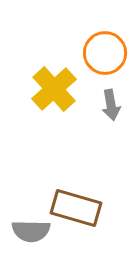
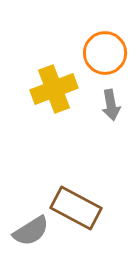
yellow cross: rotated 21 degrees clockwise
brown rectangle: rotated 12 degrees clockwise
gray semicircle: rotated 33 degrees counterclockwise
